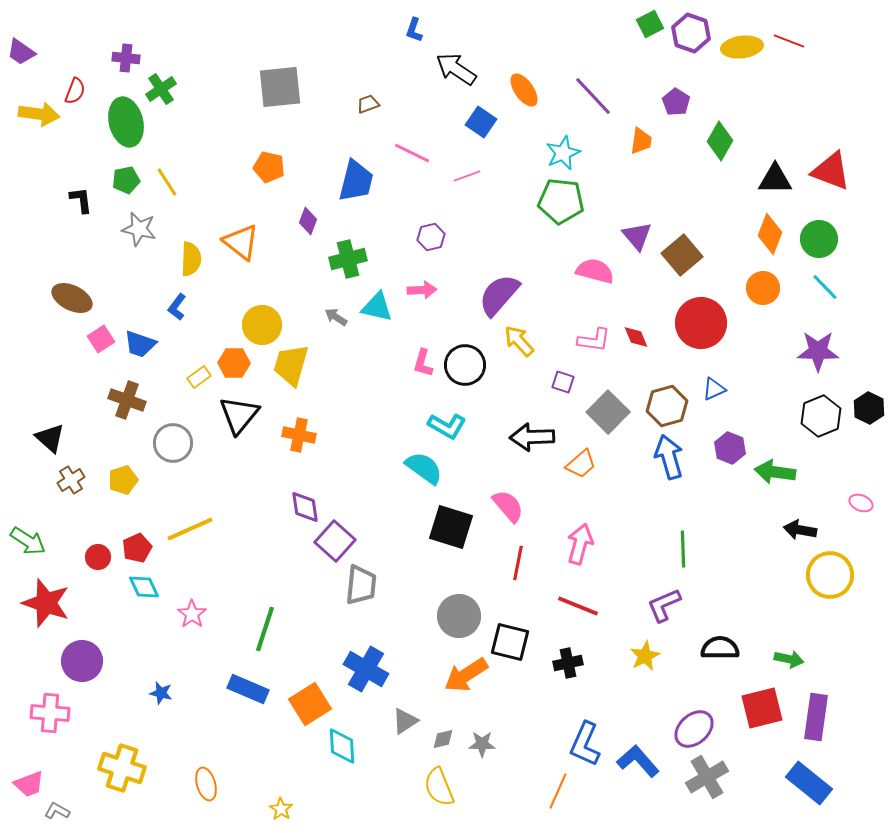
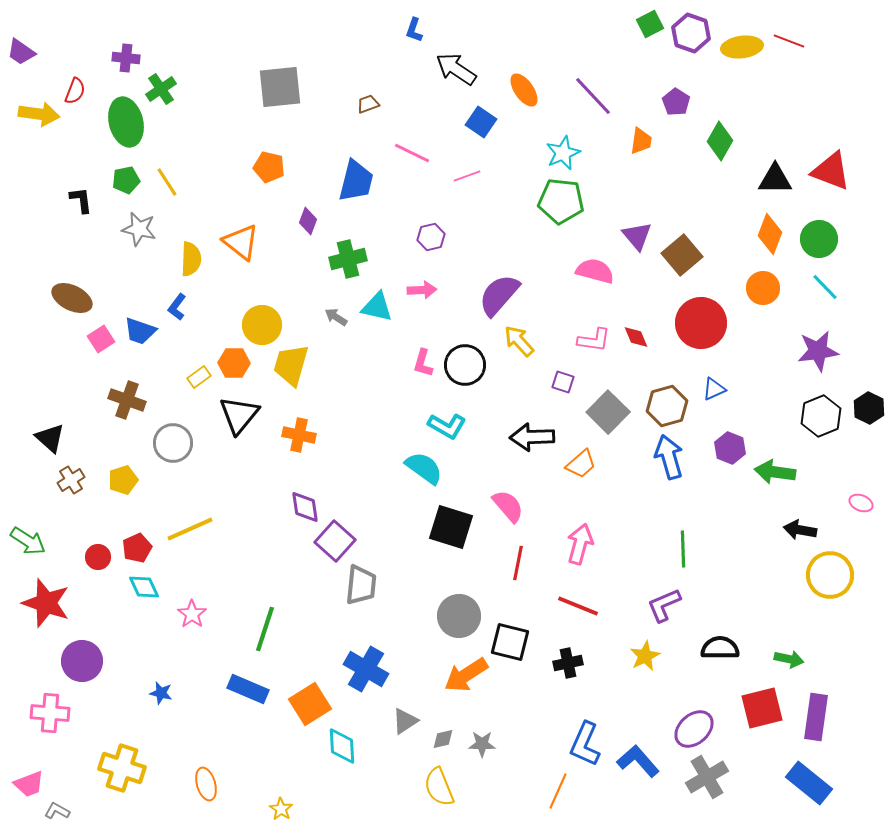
blue trapezoid at (140, 344): moved 13 px up
purple star at (818, 351): rotated 9 degrees counterclockwise
